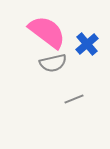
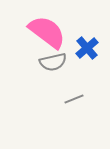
blue cross: moved 4 px down
gray semicircle: moved 1 px up
